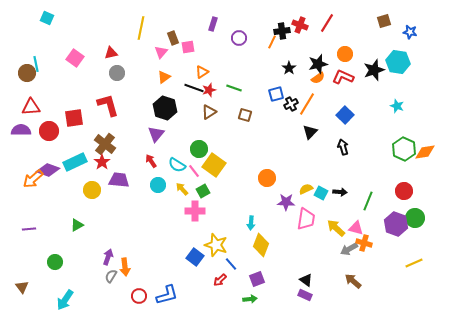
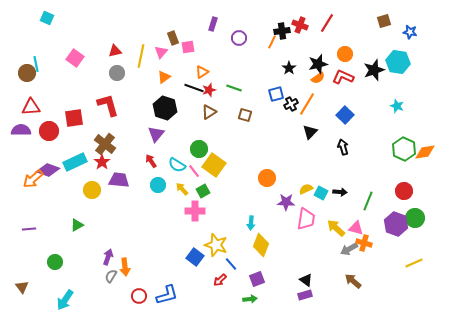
yellow line at (141, 28): moved 28 px down
red triangle at (111, 53): moved 4 px right, 2 px up
purple rectangle at (305, 295): rotated 40 degrees counterclockwise
